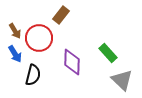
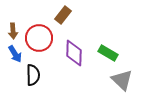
brown rectangle: moved 2 px right
brown arrow: moved 2 px left; rotated 28 degrees clockwise
green rectangle: rotated 18 degrees counterclockwise
purple diamond: moved 2 px right, 9 px up
black semicircle: rotated 15 degrees counterclockwise
